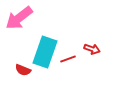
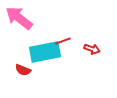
pink arrow: rotated 76 degrees clockwise
cyan rectangle: rotated 60 degrees clockwise
red line: moved 5 px left, 18 px up
